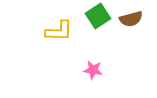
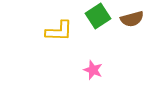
brown semicircle: moved 1 px right
pink star: rotated 12 degrees clockwise
